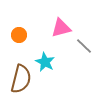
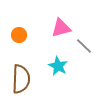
cyan star: moved 13 px right, 4 px down
brown semicircle: rotated 12 degrees counterclockwise
